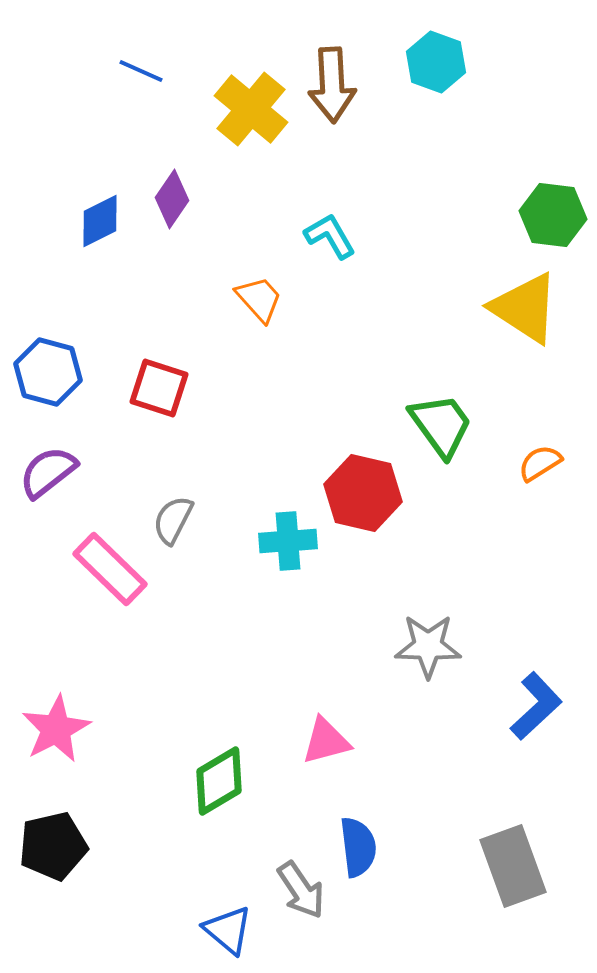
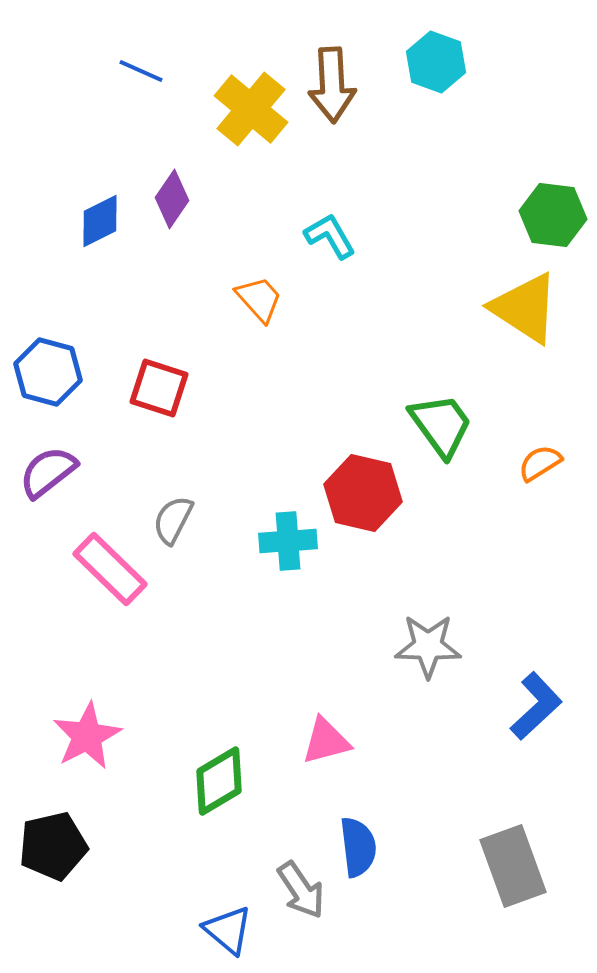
pink star: moved 31 px right, 7 px down
